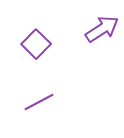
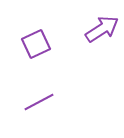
purple square: rotated 20 degrees clockwise
